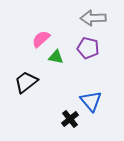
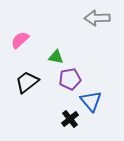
gray arrow: moved 4 px right
pink semicircle: moved 21 px left, 1 px down
purple pentagon: moved 18 px left, 31 px down; rotated 25 degrees counterclockwise
black trapezoid: moved 1 px right
